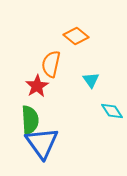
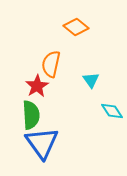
orange diamond: moved 9 px up
green semicircle: moved 1 px right, 5 px up
